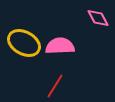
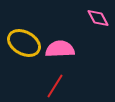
pink semicircle: moved 3 px down
